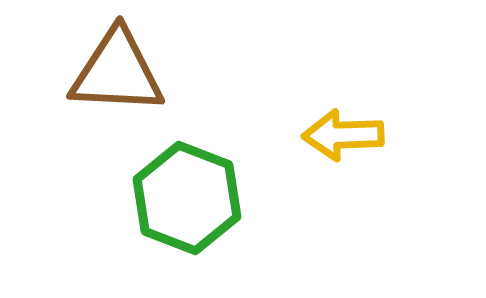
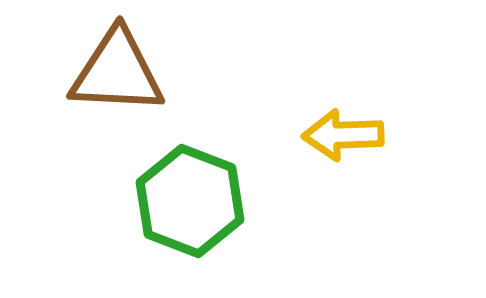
green hexagon: moved 3 px right, 3 px down
